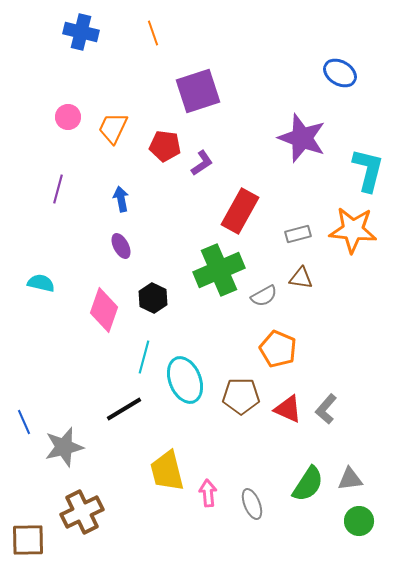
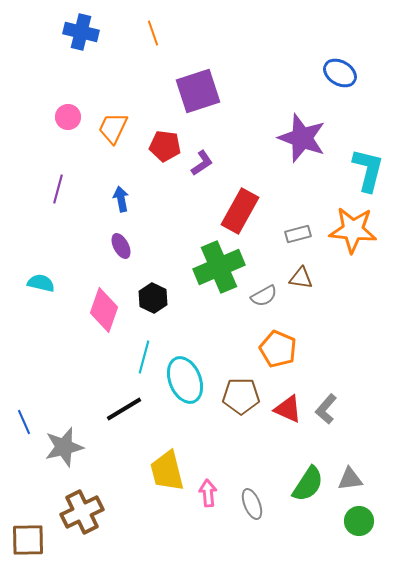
green cross: moved 3 px up
